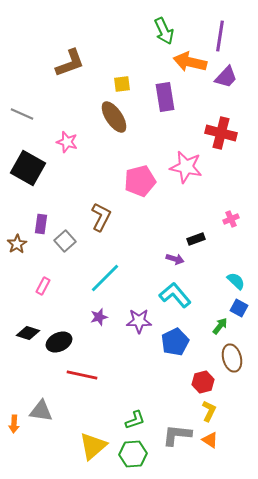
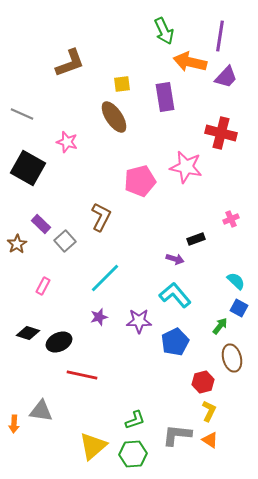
purple rectangle at (41, 224): rotated 54 degrees counterclockwise
